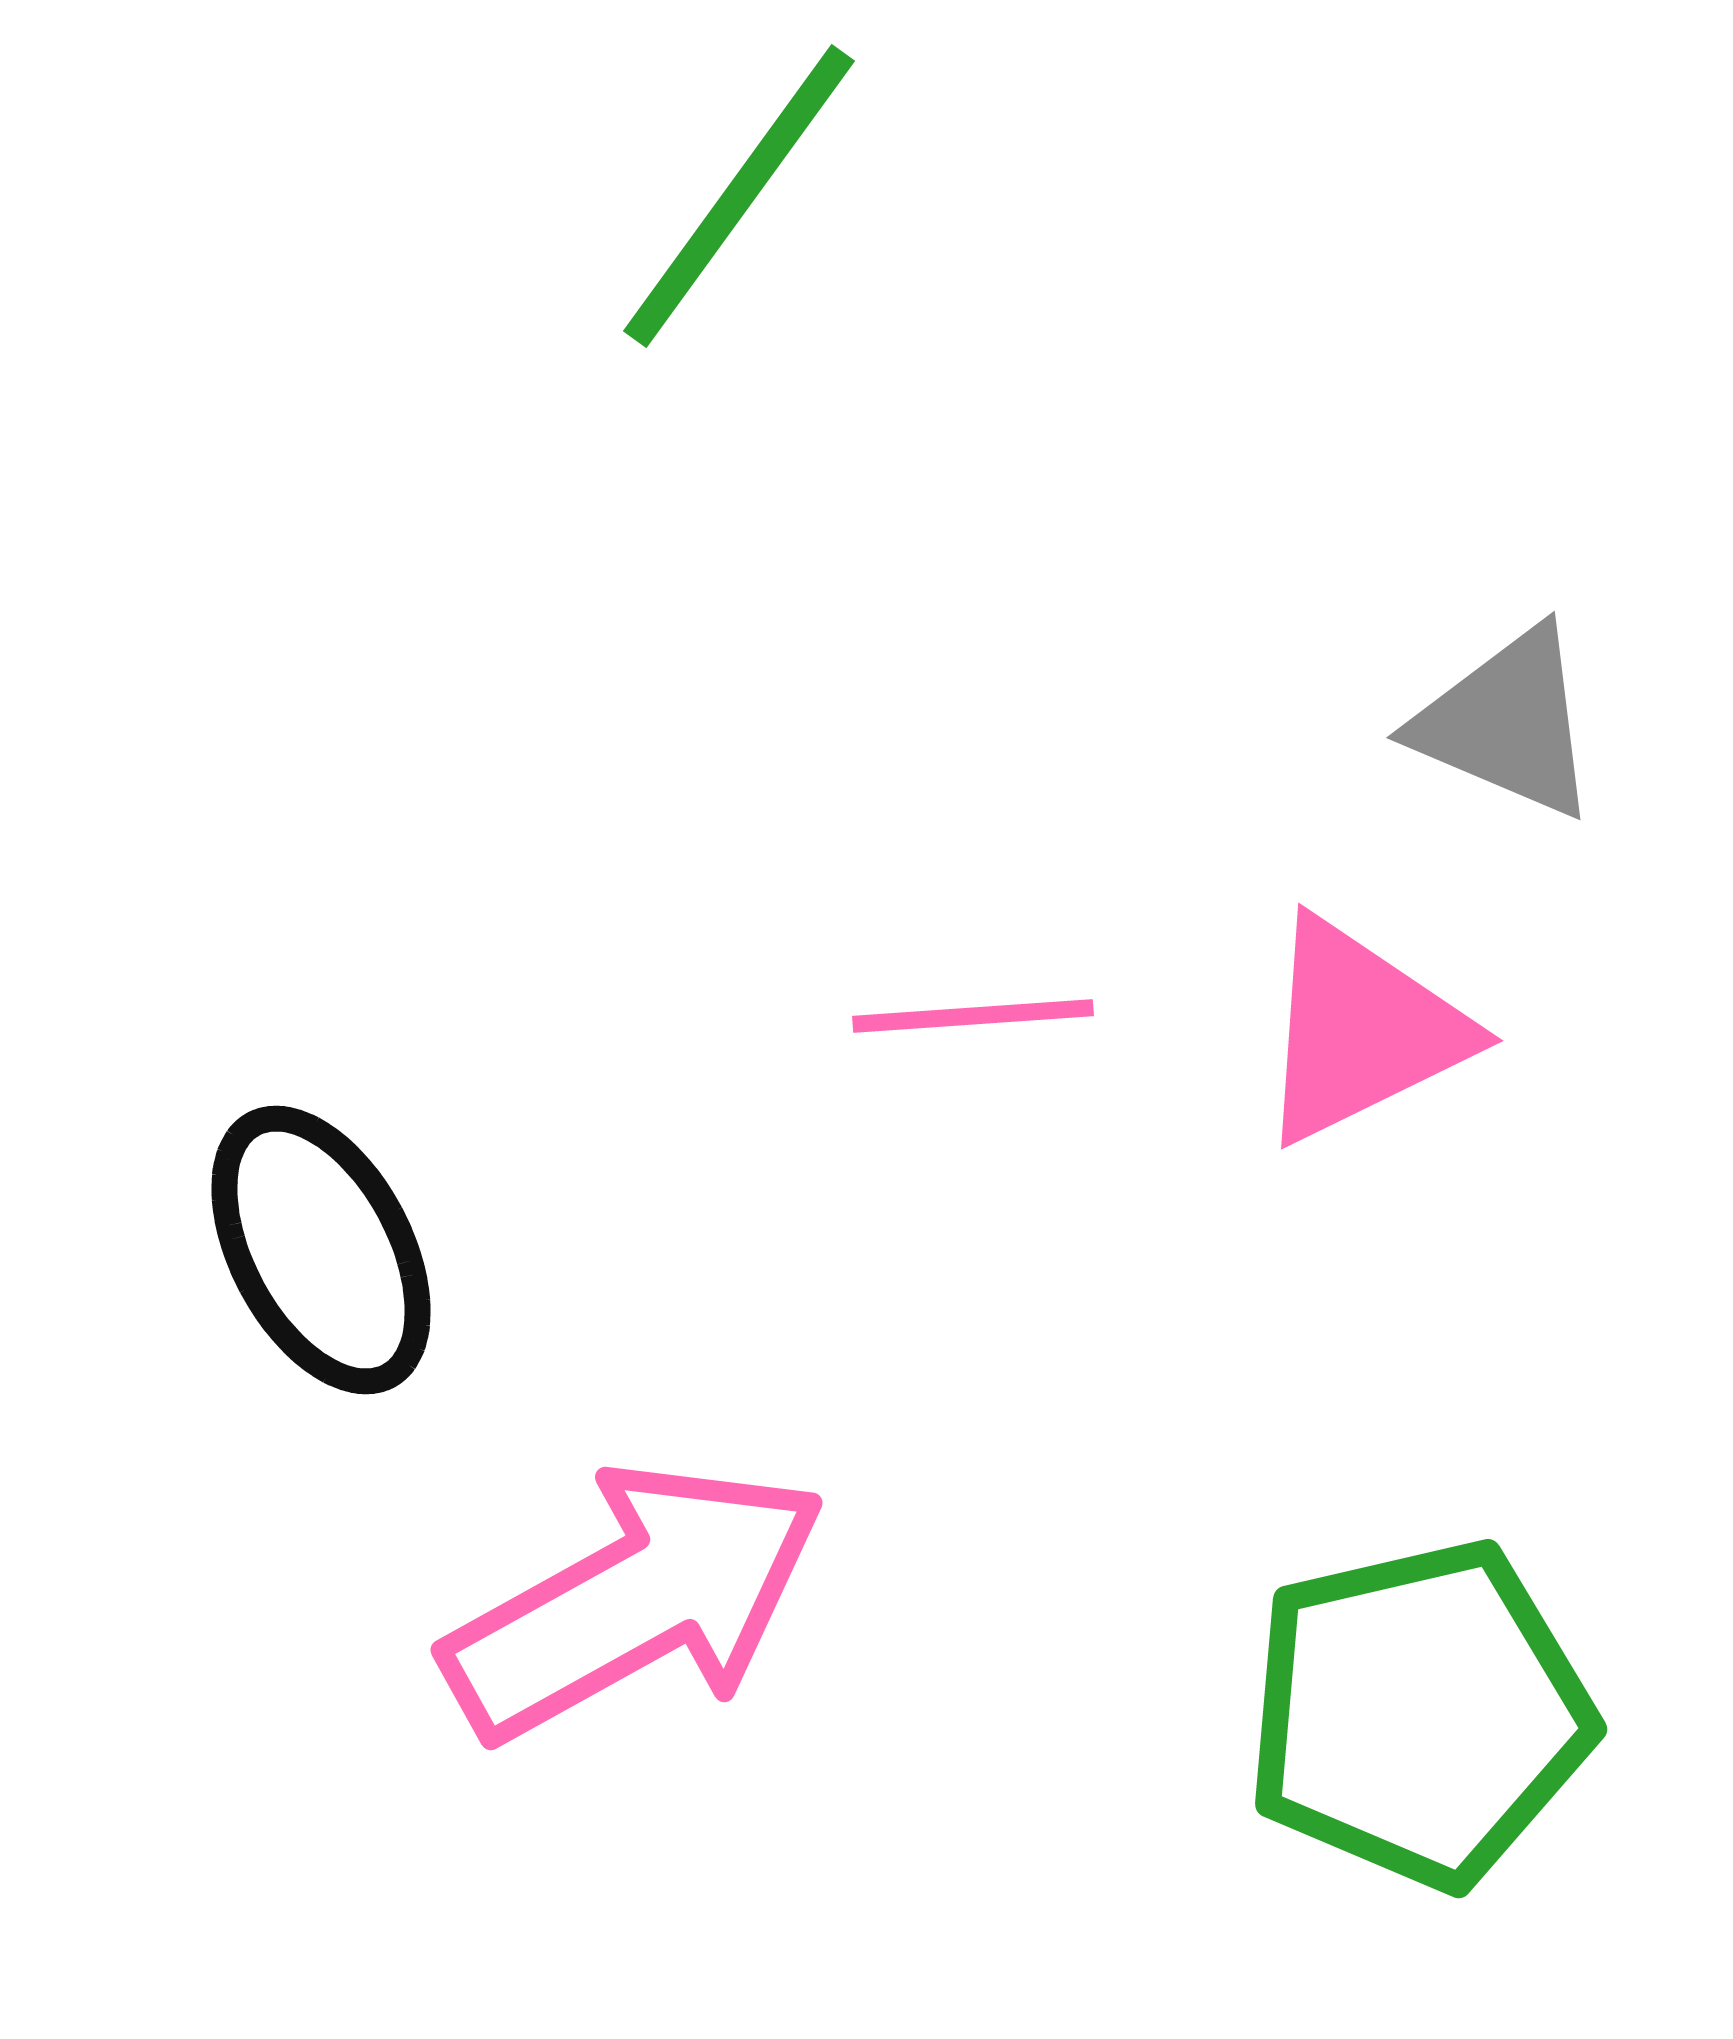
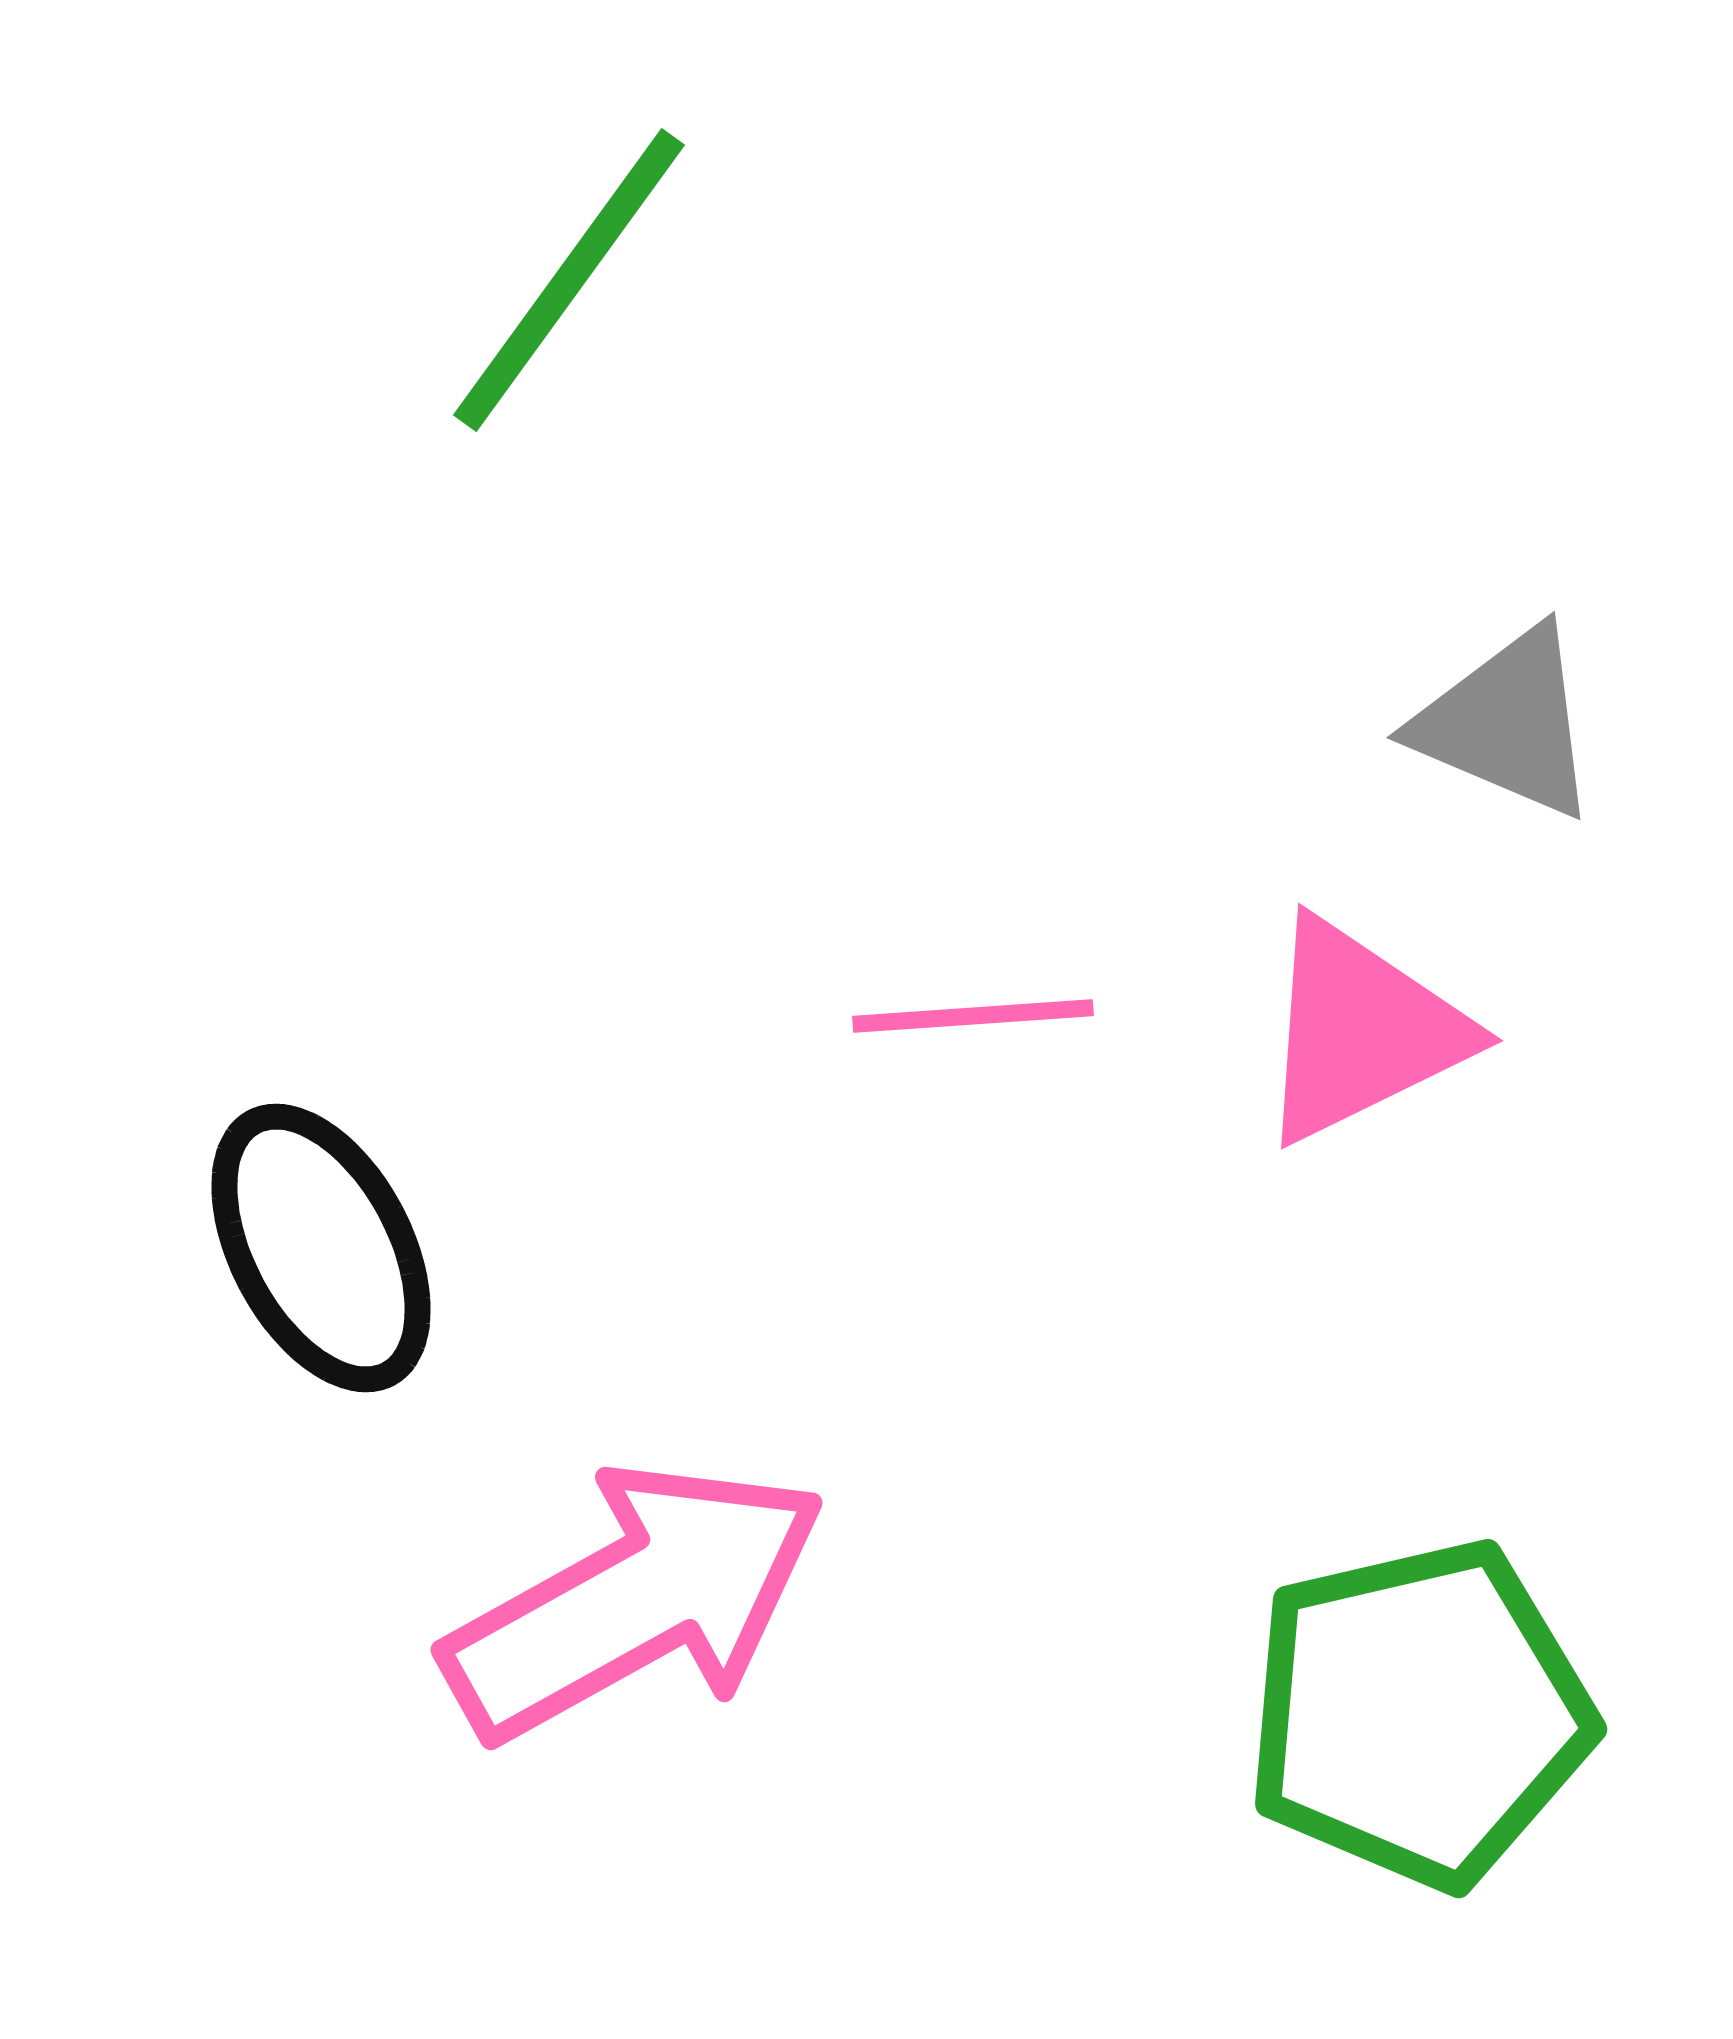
green line: moved 170 px left, 84 px down
black ellipse: moved 2 px up
